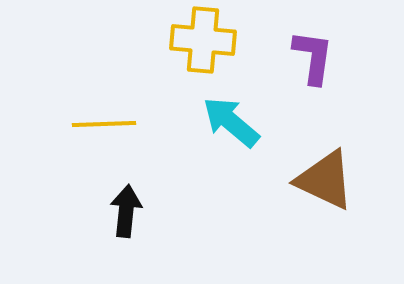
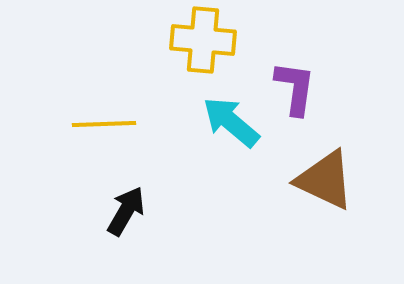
purple L-shape: moved 18 px left, 31 px down
black arrow: rotated 24 degrees clockwise
